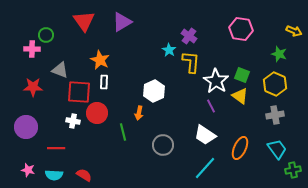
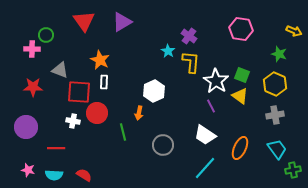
cyan star: moved 1 px left, 1 px down
